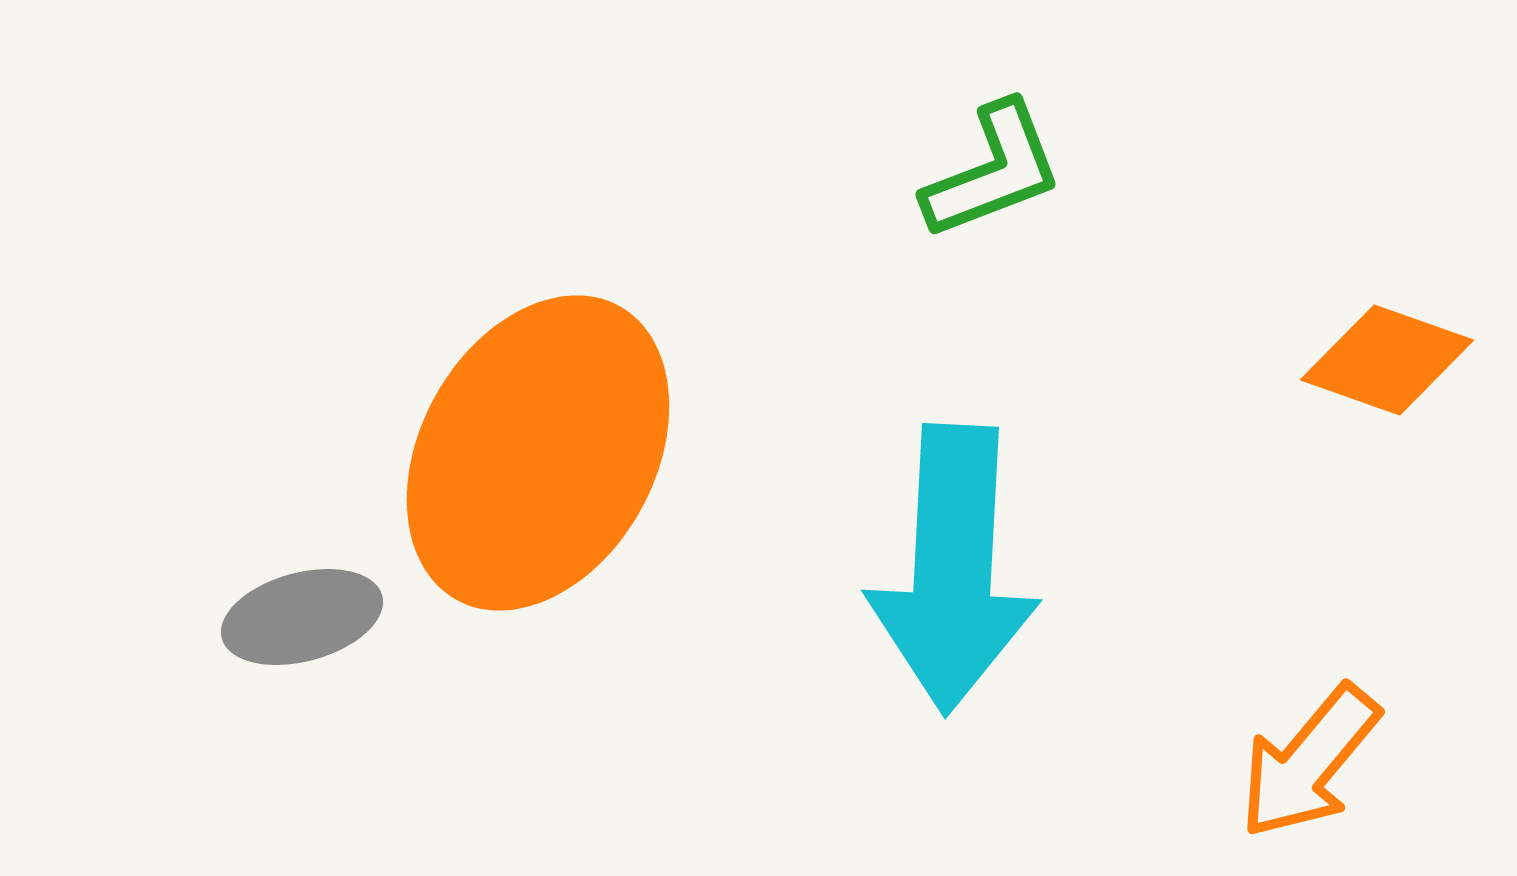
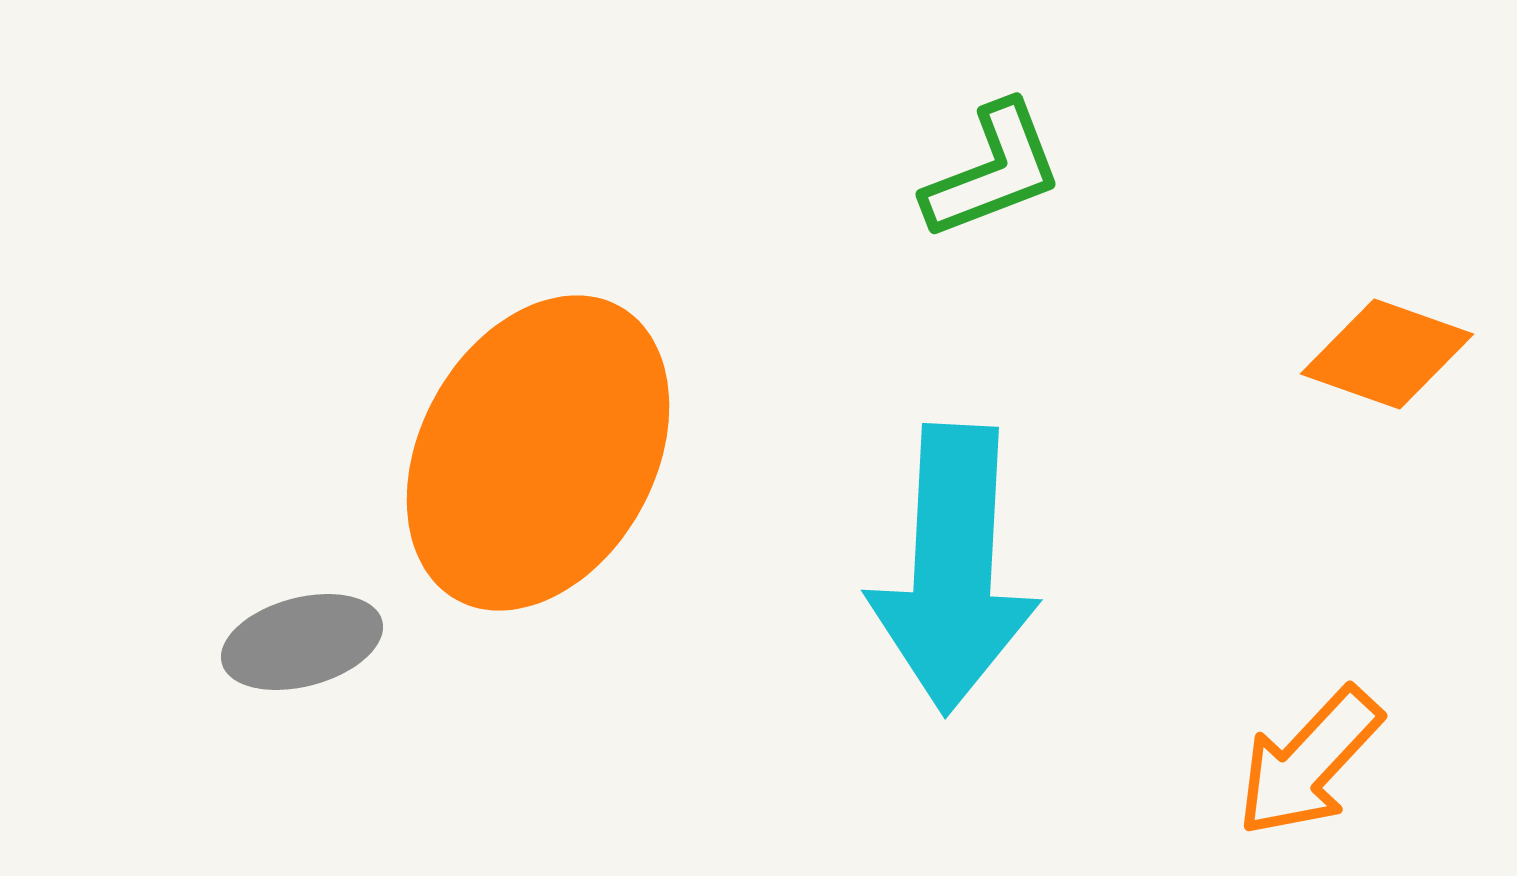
orange diamond: moved 6 px up
gray ellipse: moved 25 px down
orange arrow: rotated 3 degrees clockwise
